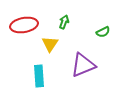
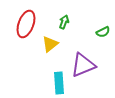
red ellipse: moved 2 px right, 1 px up; rotated 60 degrees counterclockwise
yellow triangle: rotated 18 degrees clockwise
cyan rectangle: moved 20 px right, 7 px down
